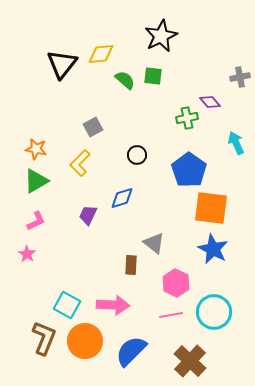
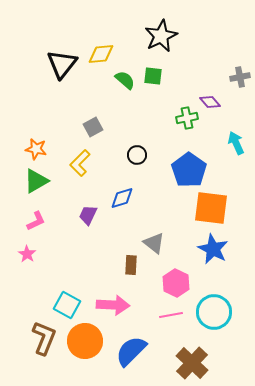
brown cross: moved 2 px right, 2 px down
